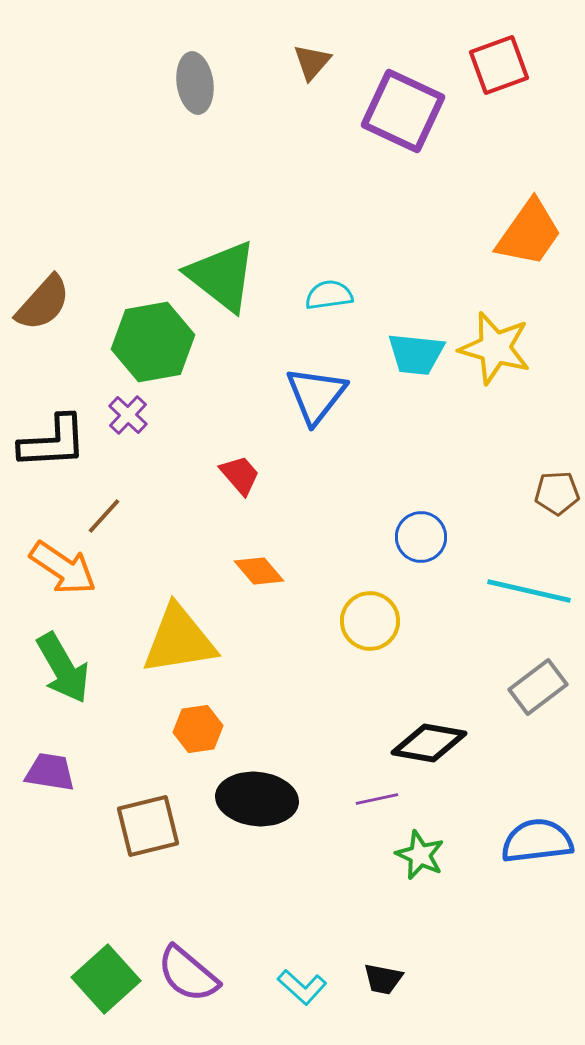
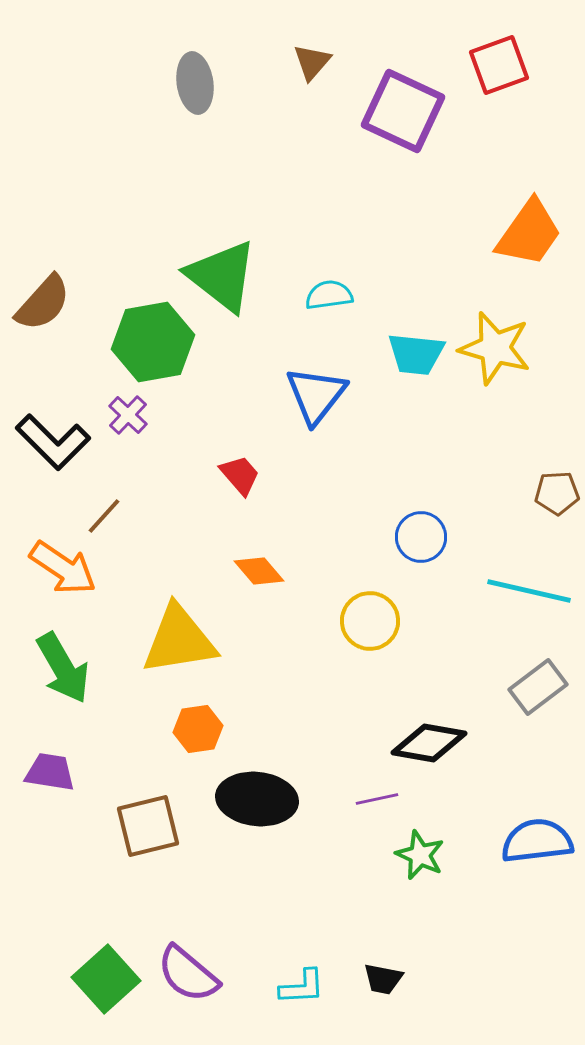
black L-shape: rotated 48 degrees clockwise
cyan L-shape: rotated 45 degrees counterclockwise
